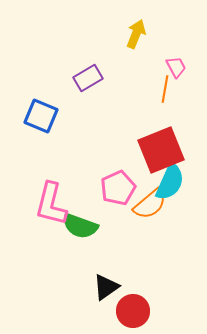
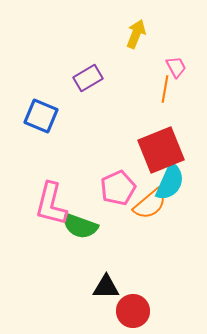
black triangle: rotated 36 degrees clockwise
